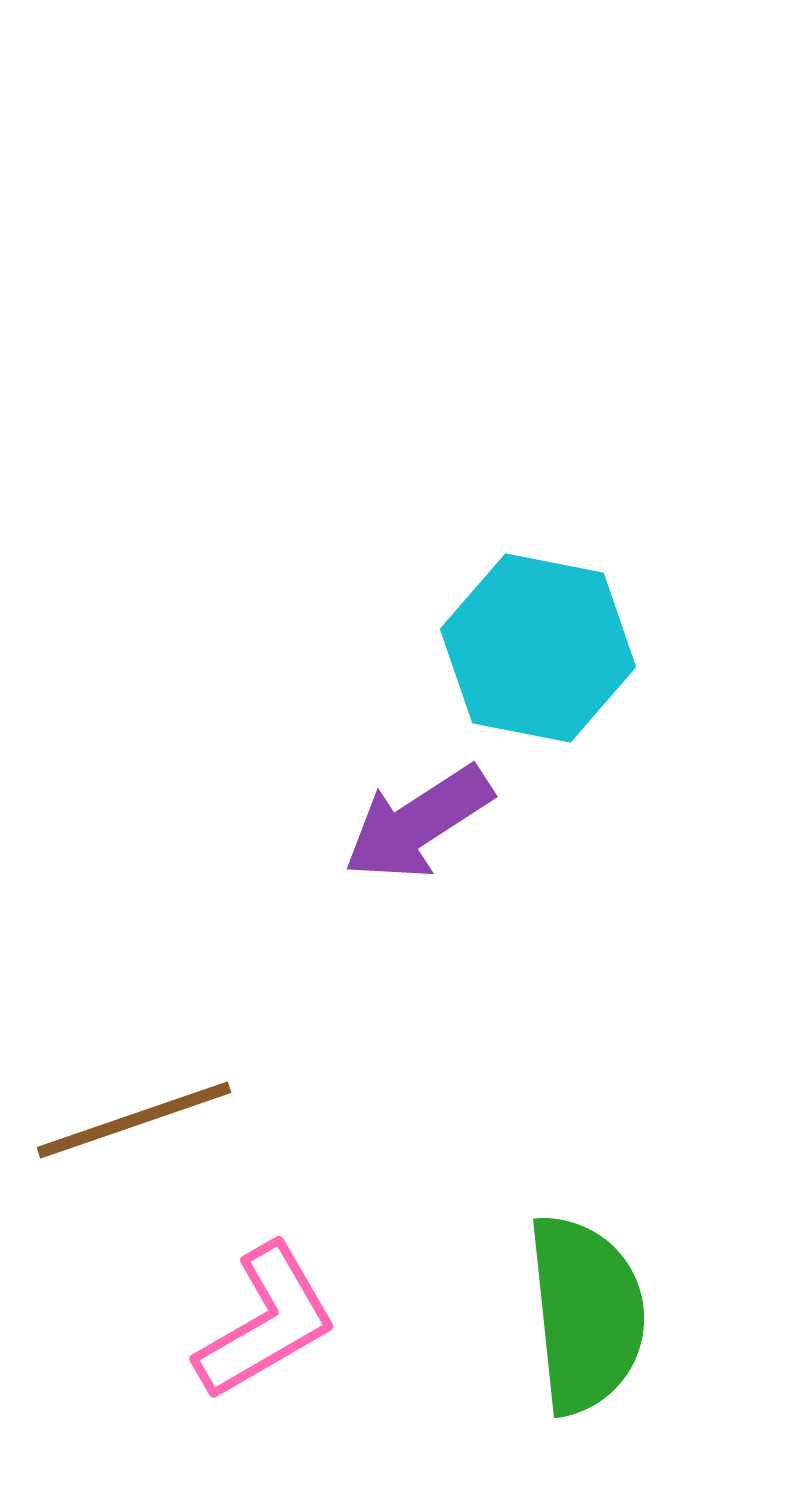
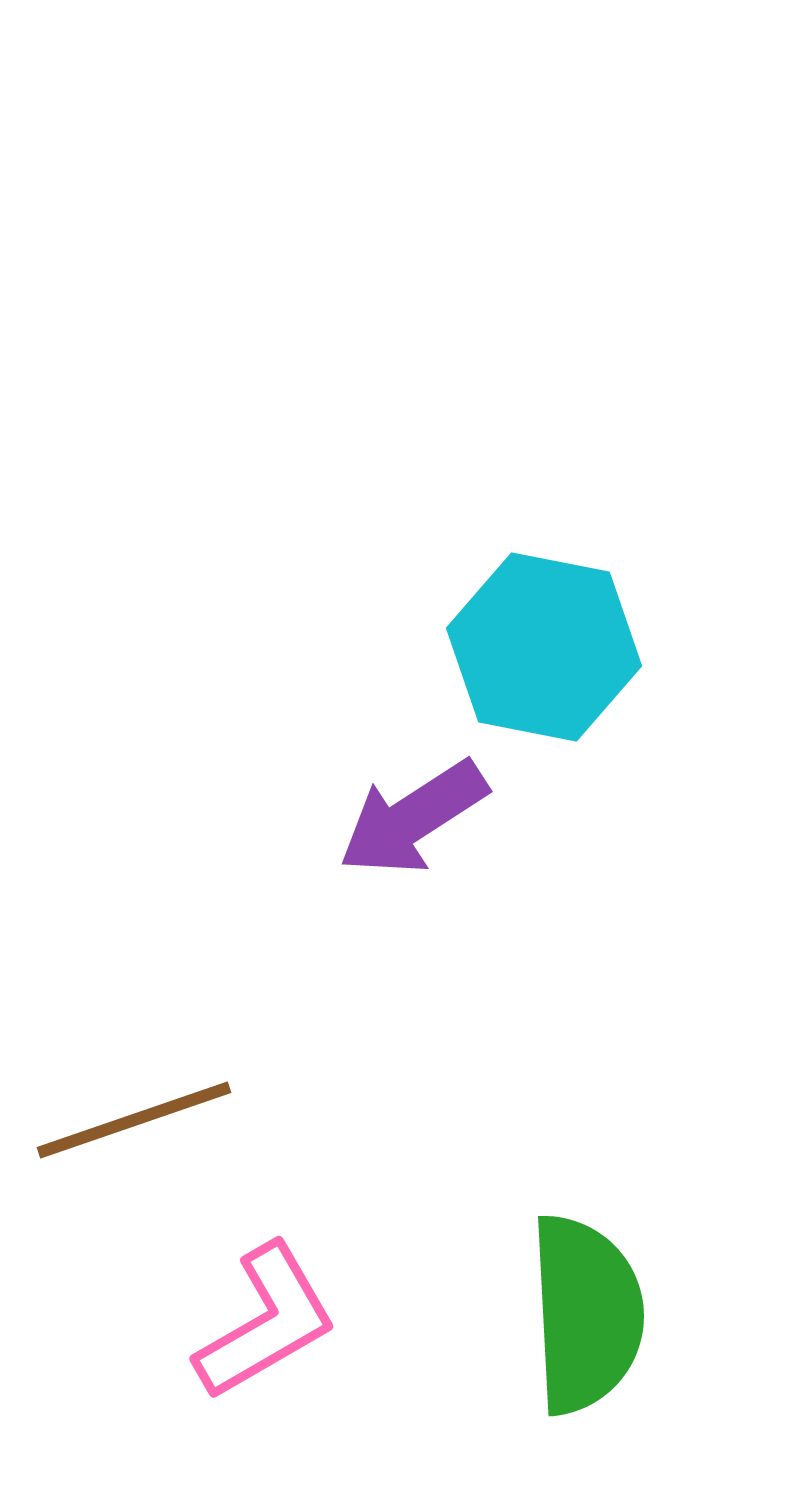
cyan hexagon: moved 6 px right, 1 px up
purple arrow: moved 5 px left, 5 px up
green semicircle: rotated 3 degrees clockwise
